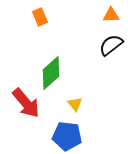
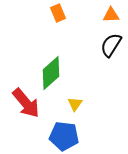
orange rectangle: moved 18 px right, 4 px up
black semicircle: rotated 20 degrees counterclockwise
yellow triangle: rotated 14 degrees clockwise
blue pentagon: moved 3 px left
